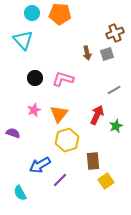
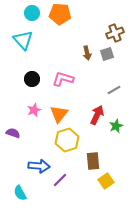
black circle: moved 3 px left, 1 px down
blue arrow: moved 1 px left, 1 px down; rotated 145 degrees counterclockwise
